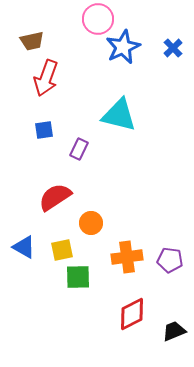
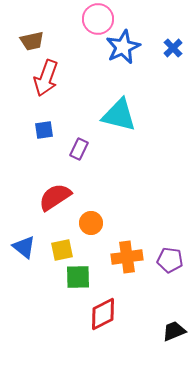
blue triangle: rotated 10 degrees clockwise
red diamond: moved 29 px left
